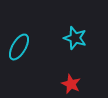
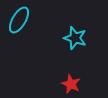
cyan ellipse: moved 27 px up
